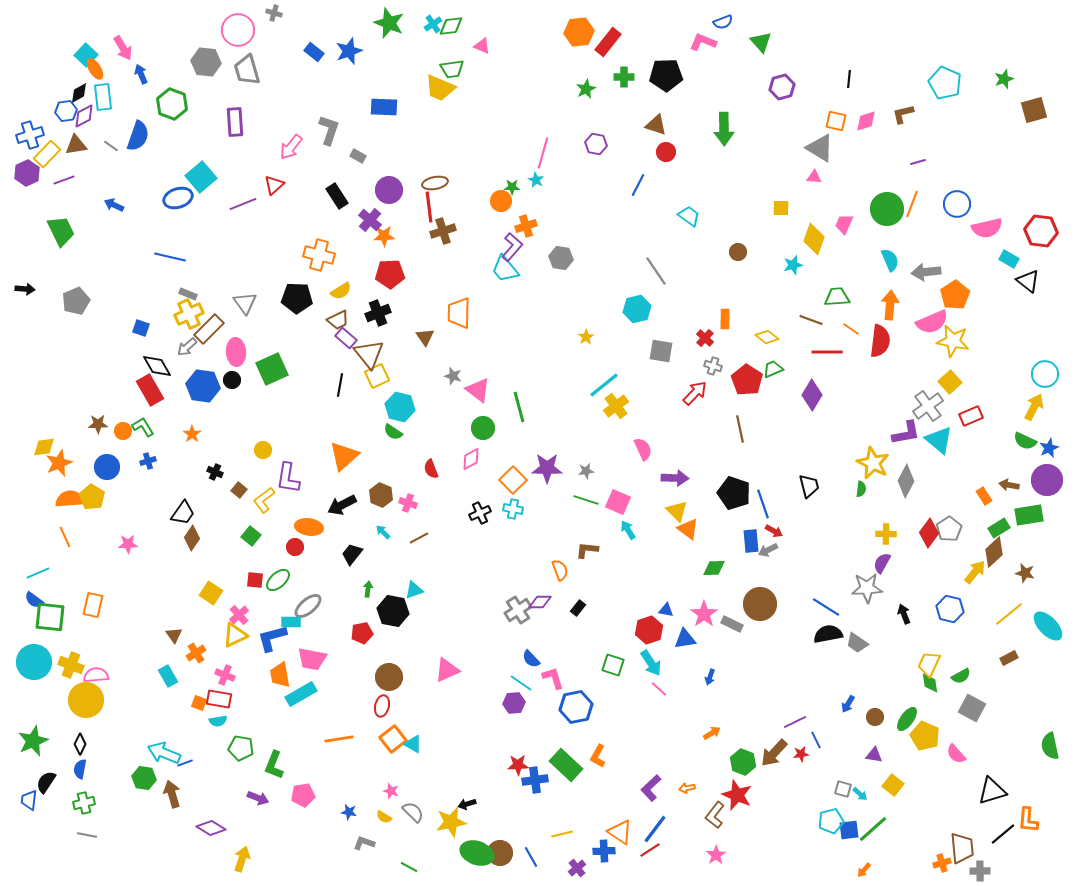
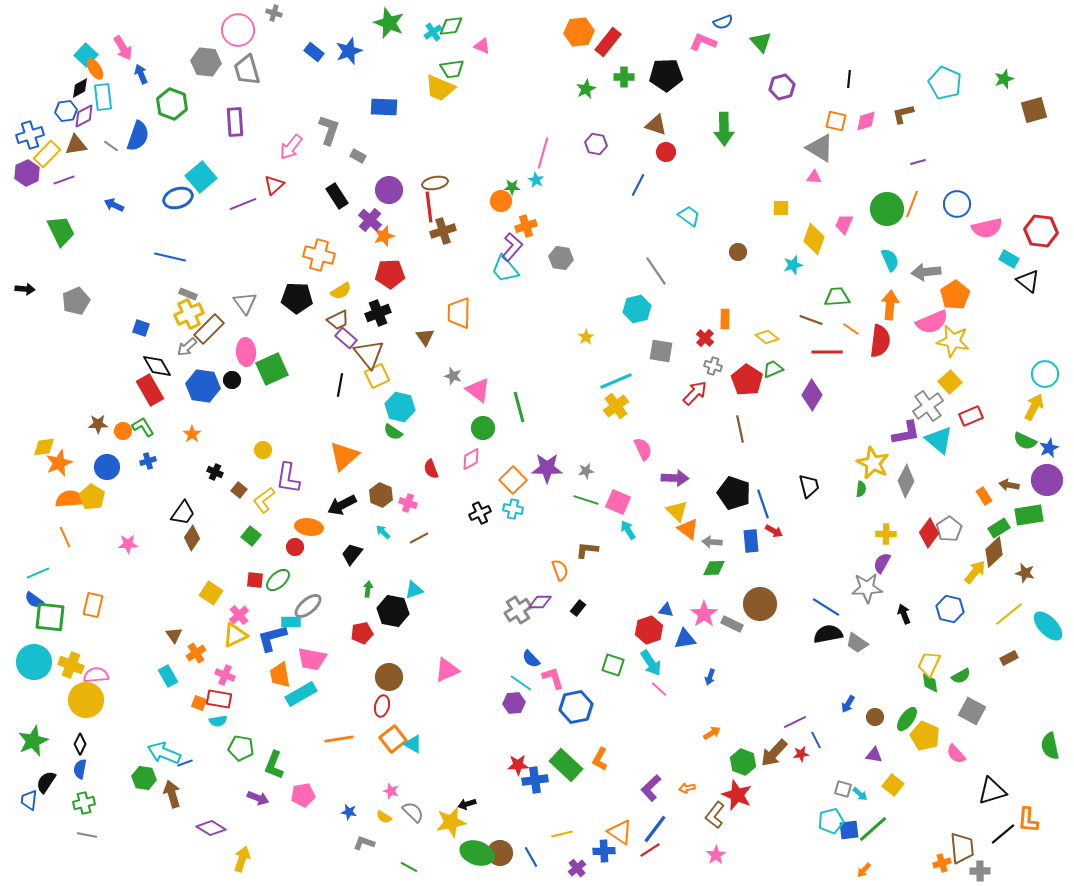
cyan cross at (433, 24): moved 8 px down
black diamond at (79, 93): moved 1 px right, 5 px up
orange star at (384, 236): rotated 15 degrees counterclockwise
pink ellipse at (236, 352): moved 10 px right
cyan line at (604, 385): moved 12 px right, 4 px up; rotated 16 degrees clockwise
gray arrow at (768, 550): moved 56 px left, 8 px up; rotated 30 degrees clockwise
gray square at (972, 708): moved 3 px down
orange L-shape at (598, 756): moved 2 px right, 3 px down
